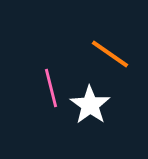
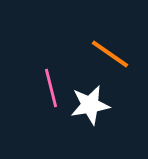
white star: rotated 27 degrees clockwise
